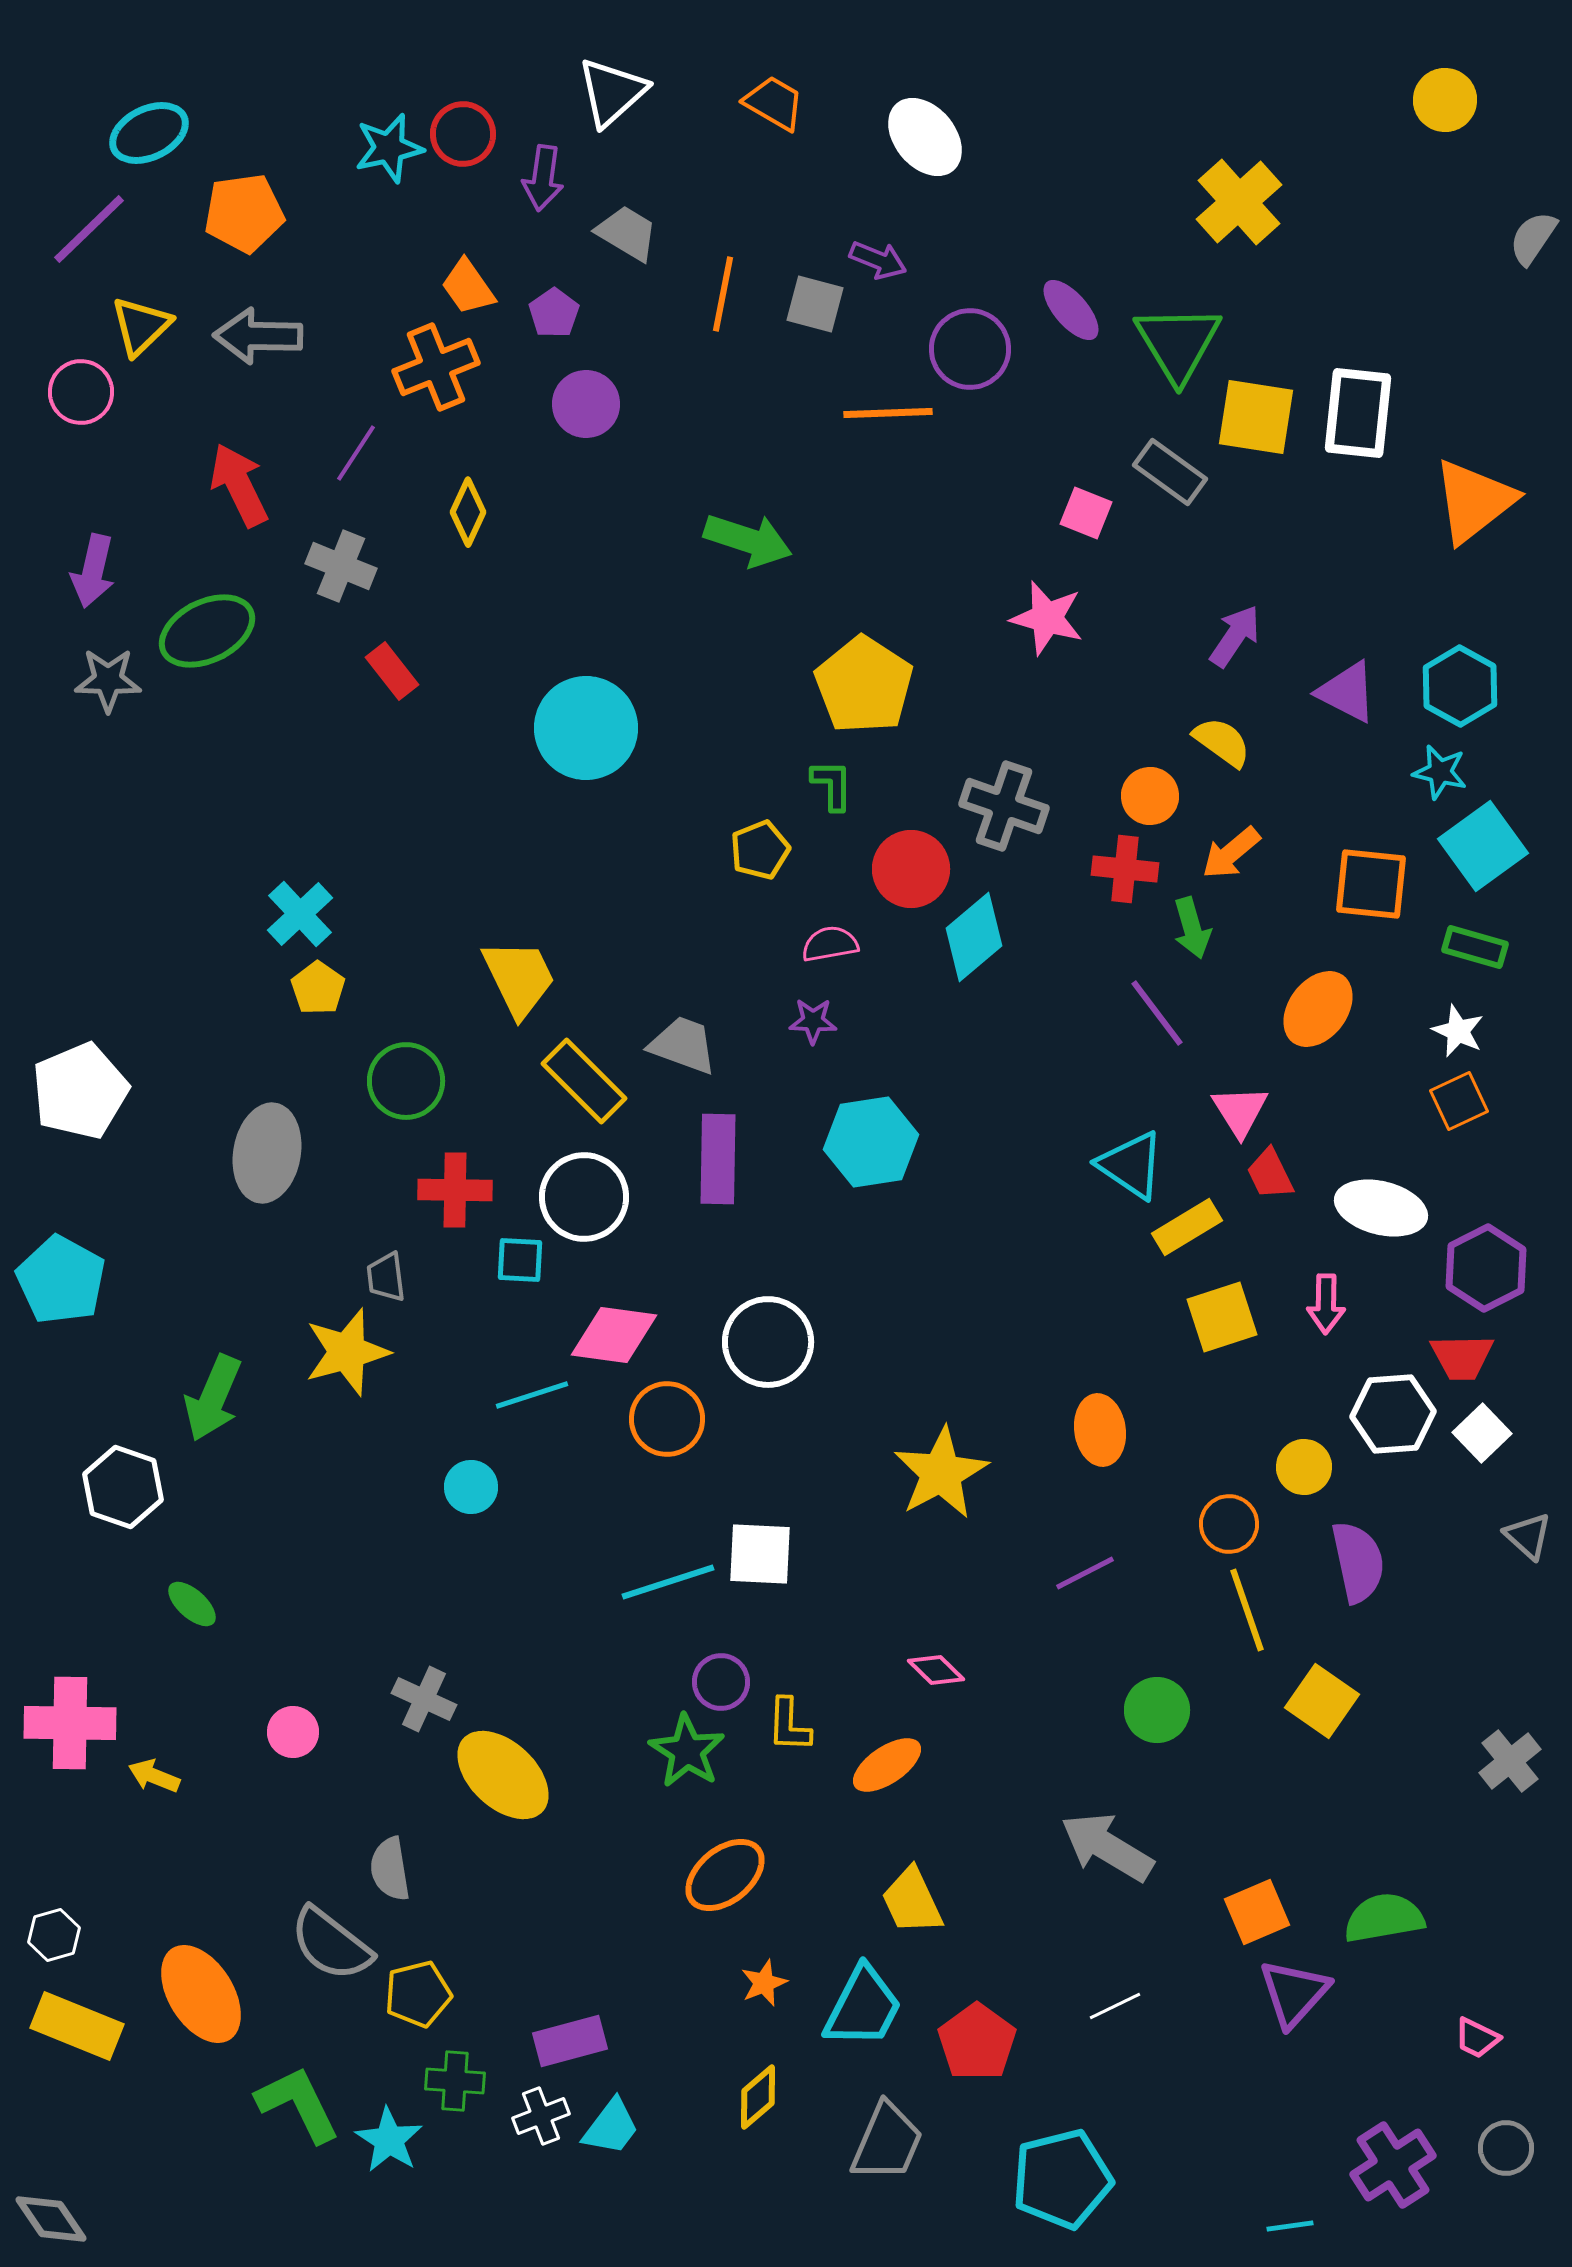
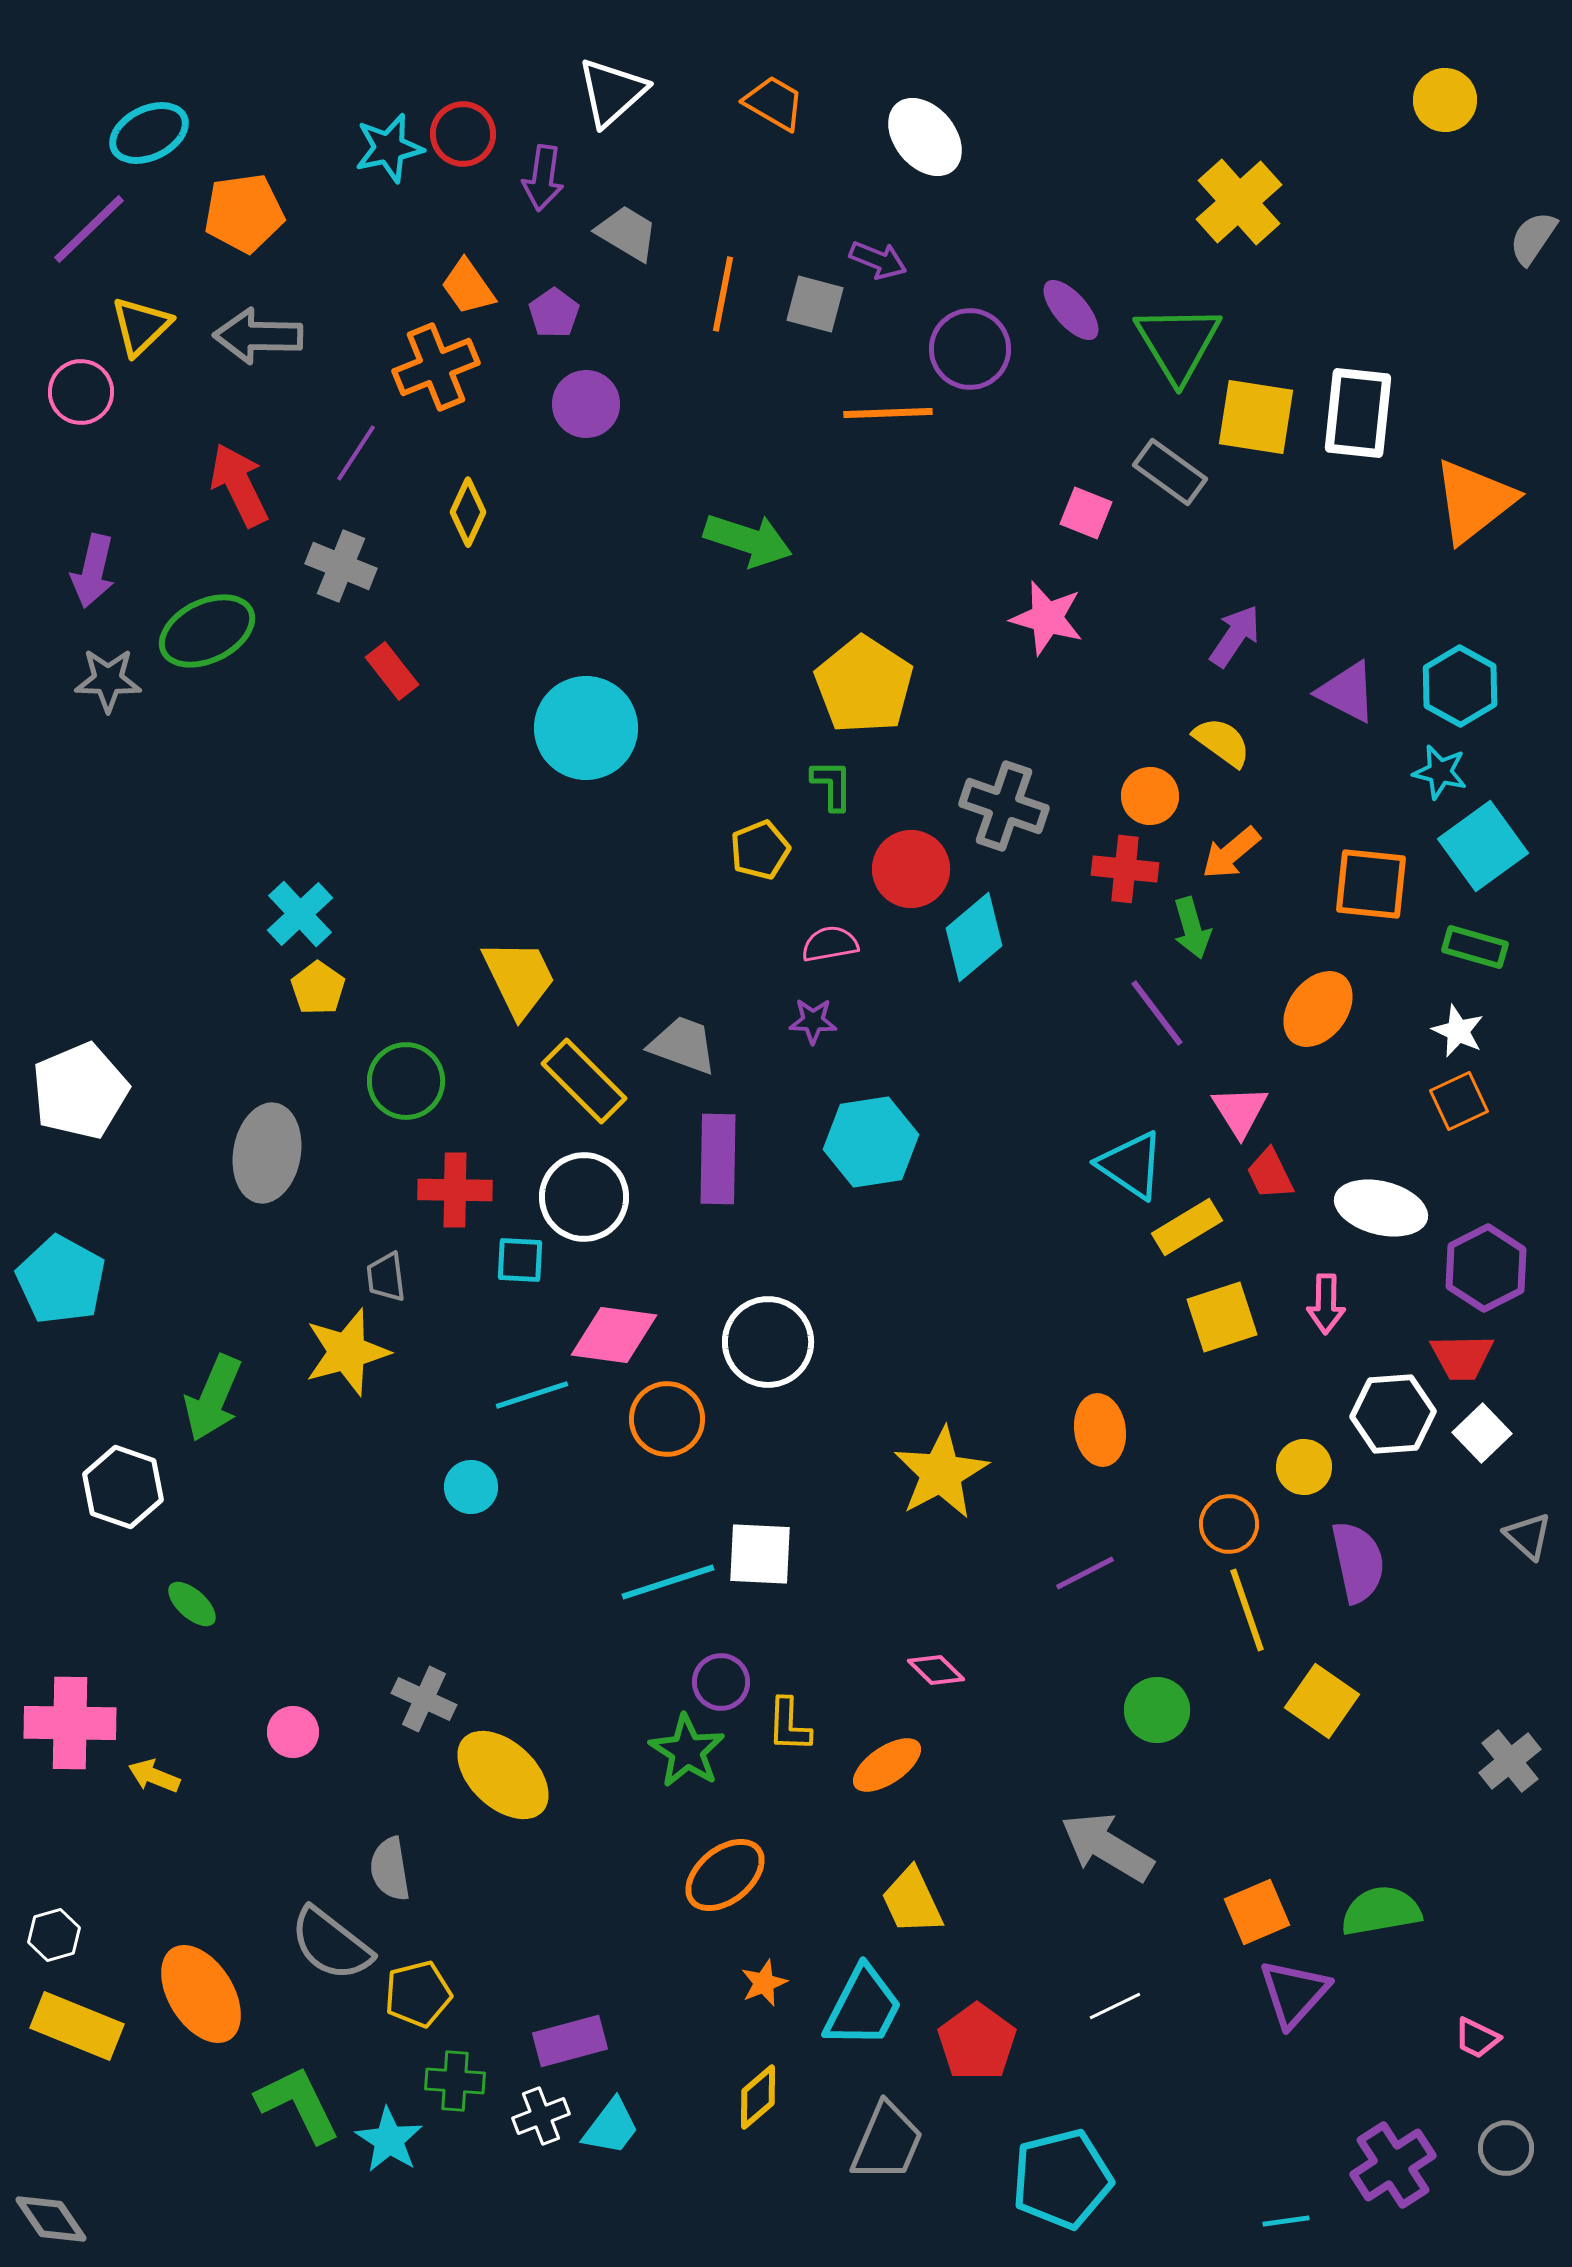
green semicircle at (1384, 1918): moved 3 px left, 7 px up
cyan line at (1290, 2226): moved 4 px left, 5 px up
